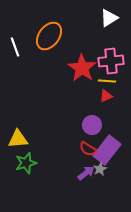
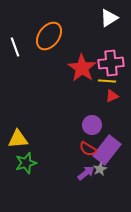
pink cross: moved 2 px down
red triangle: moved 6 px right
